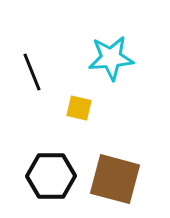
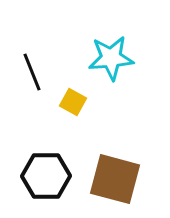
yellow square: moved 6 px left, 6 px up; rotated 16 degrees clockwise
black hexagon: moved 5 px left
